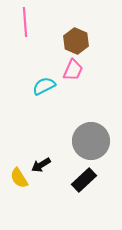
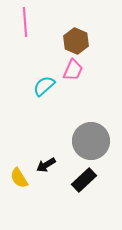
cyan semicircle: rotated 15 degrees counterclockwise
black arrow: moved 5 px right
